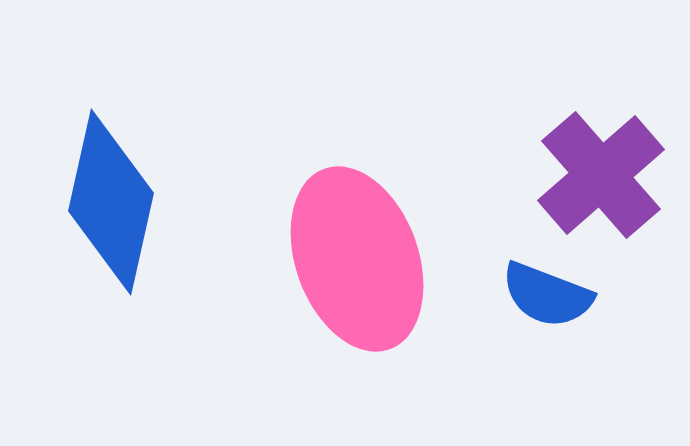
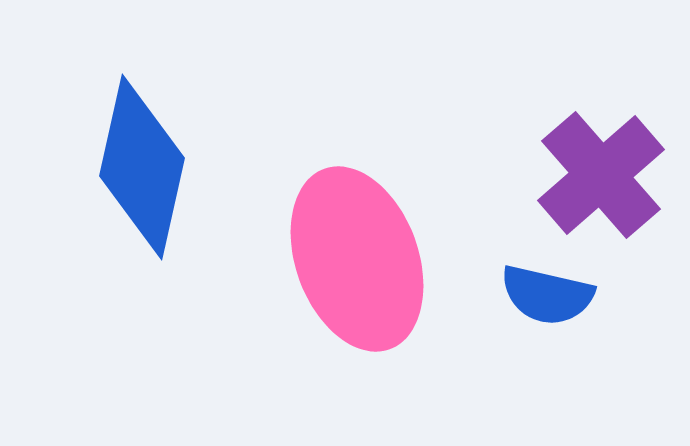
blue diamond: moved 31 px right, 35 px up
blue semicircle: rotated 8 degrees counterclockwise
